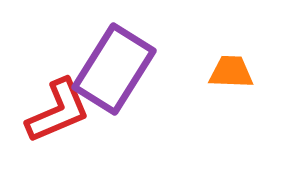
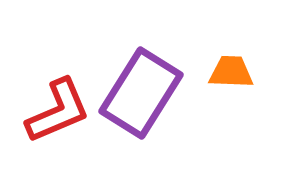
purple rectangle: moved 27 px right, 24 px down
